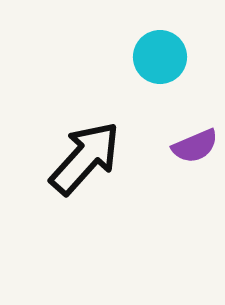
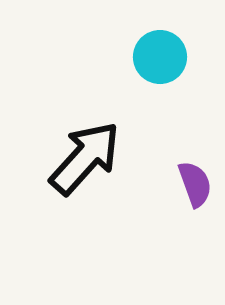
purple semicircle: moved 38 px down; rotated 87 degrees counterclockwise
